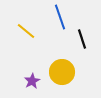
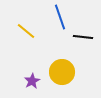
black line: moved 1 px right, 2 px up; rotated 66 degrees counterclockwise
